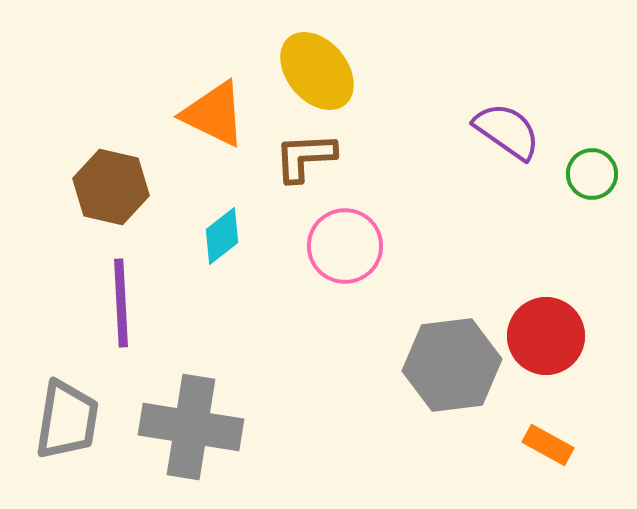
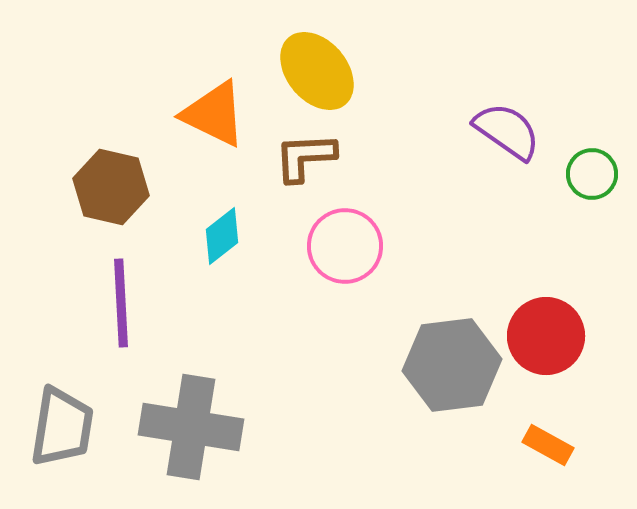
gray trapezoid: moved 5 px left, 7 px down
